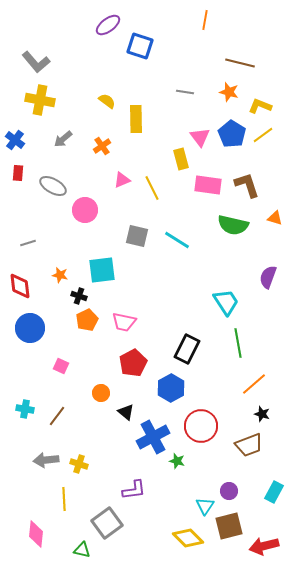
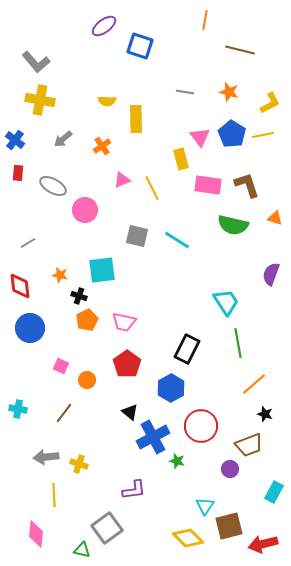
purple ellipse at (108, 25): moved 4 px left, 1 px down
brown line at (240, 63): moved 13 px up
yellow semicircle at (107, 101): rotated 144 degrees clockwise
yellow L-shape at (260, 106): moved 10 px right, 3 px up; rotated 130 degrees clockwise
yellow line at (263, 135): rotated 25 degrees clockwise
gray line at (28, 243): rotated 14 degrees counterclockwise
purple semicircle at (268, 277): moved 3 px right, 3 px up
red pentagon at (133, 363): moved 6 px left, 1 px down; rotated 8 degrees counterclockwise
orange circle at (101, 393): moved 14 px left, 13 px up
cyan cross at (25, 409): moved 7 px left
black triangle at (126, 412): moved 4 px right
black star at (262, 414): moved 3 px right
brown line at (57, 416): moved 7 px right, 3 px up
gray arrow at (46, 460): moved 3 px up
purple circle at (229, 491): moved 1 px right, 22 px up
yellow line at (64, 499): moved 10 px left, 4 px up
gray square at (107, 523): moved 5 px down
red arrow at (264, 546): moved 1 px left, 2 px up
